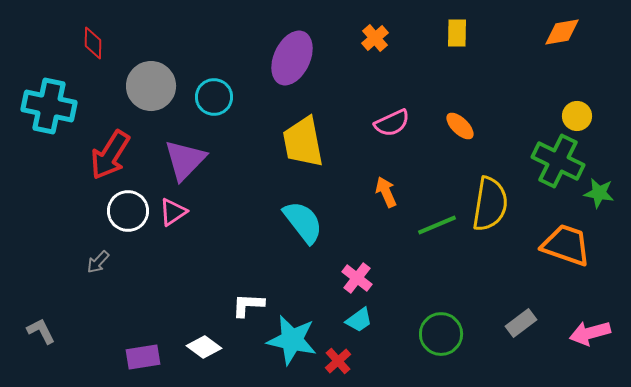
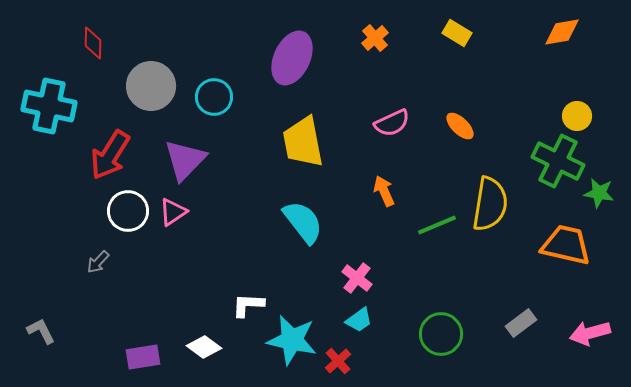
yellow rectangle: rotated 60 degrees counterclockwise
orange arrow: moved 2 px left, 1 px up
orange trapezoid: rotated 6 degrees counterclockwise
